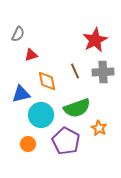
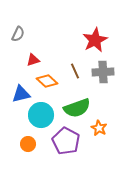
red triangle: moved 2 px right, 5 px down
orange diamond: rotated 35 degrees counterclockwise
